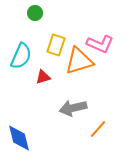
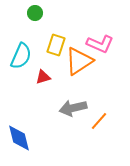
orange triangle: rotated 16 degrees counterclockwise
orange line: moved 1 px right, 8 px up
